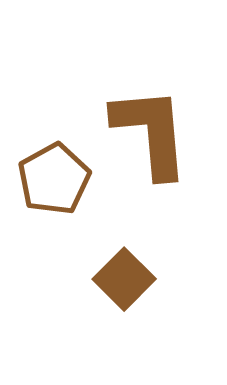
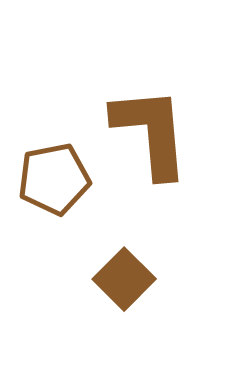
brown pentagon: rotated 18 degrees clockwise
